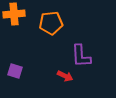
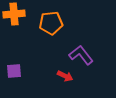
purple L-shape: moved 1 px up; rotated 145 degrees clockwise
purple square: moved 1 px left; rotated 21 degrees counterclockwise
